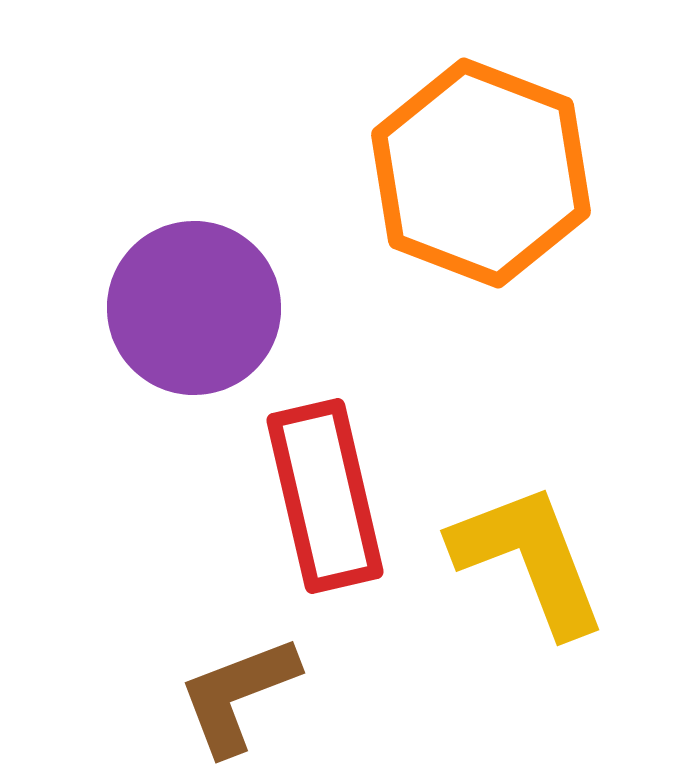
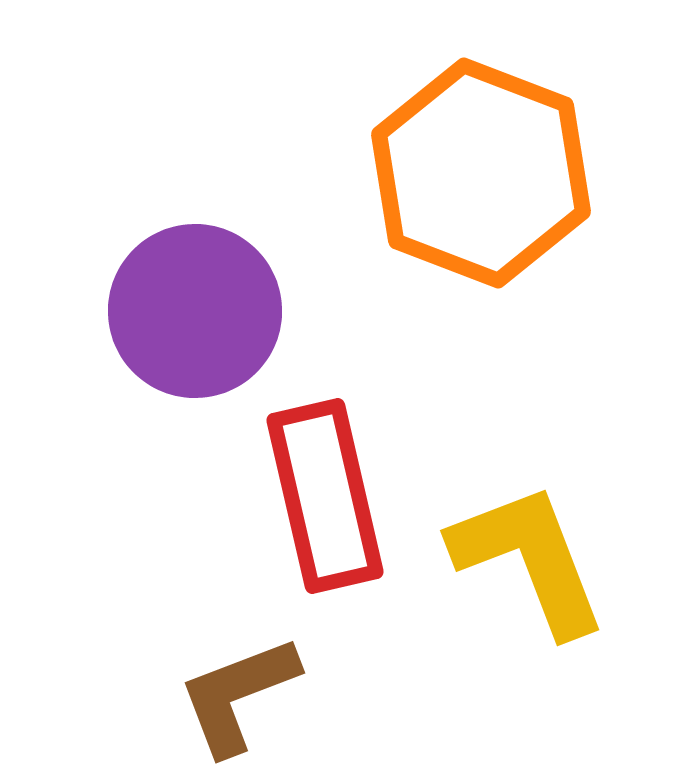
purple circle: moved 1 px right, 3 px down
